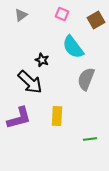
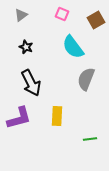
black star: moved 16 px left, 13 px up
black arrow: moved 1 px right, 1 px down; rotated 20 degrees clockwise
